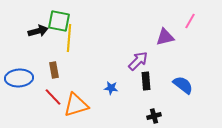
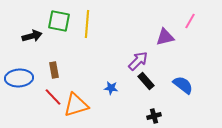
black arrow: moved 6 px left, 5 px down
yellow line: moved 18 px right, 14 px up
black rectangle: rotated 36 degrees counterclockwise
